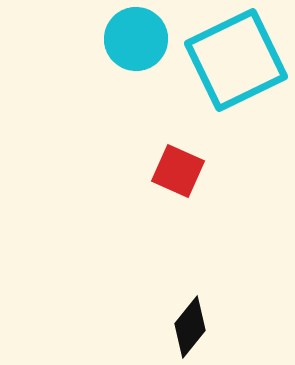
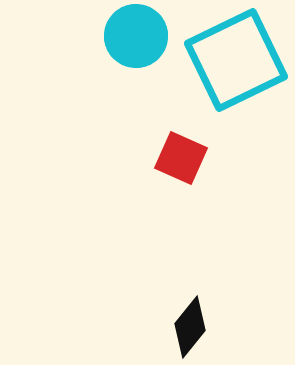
cyan circle: moved 3 px up
red square: moved 3 px right, 13 px up
